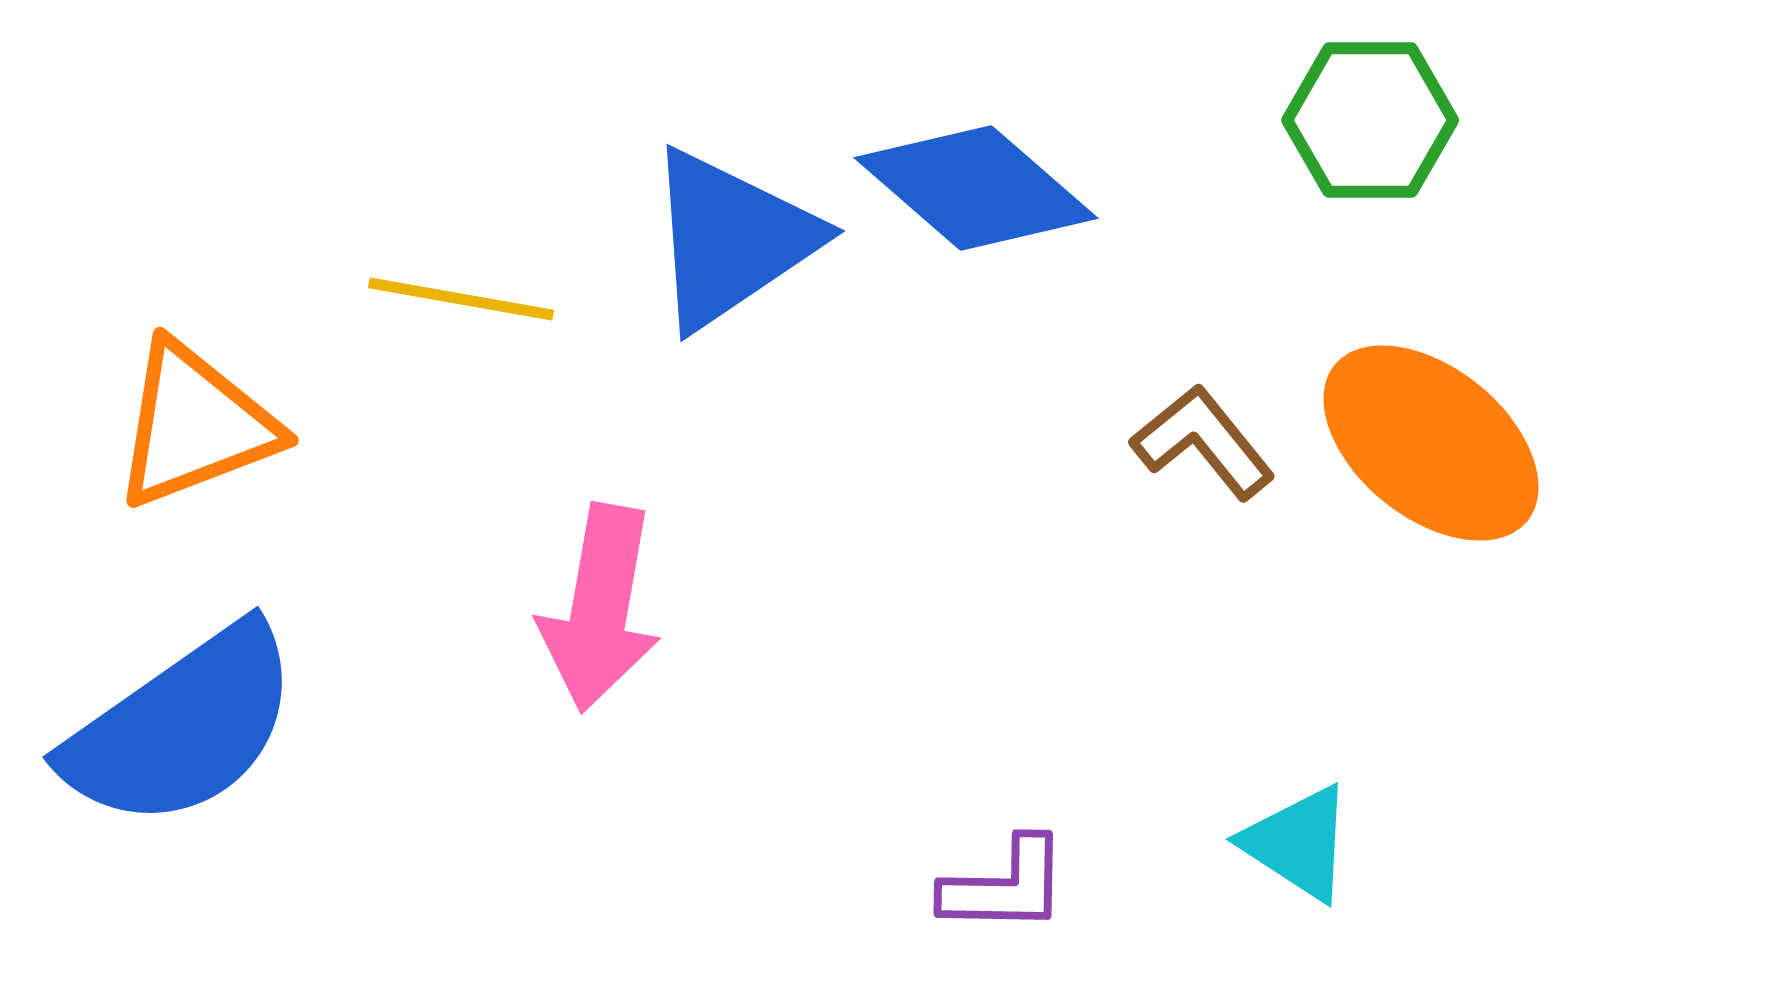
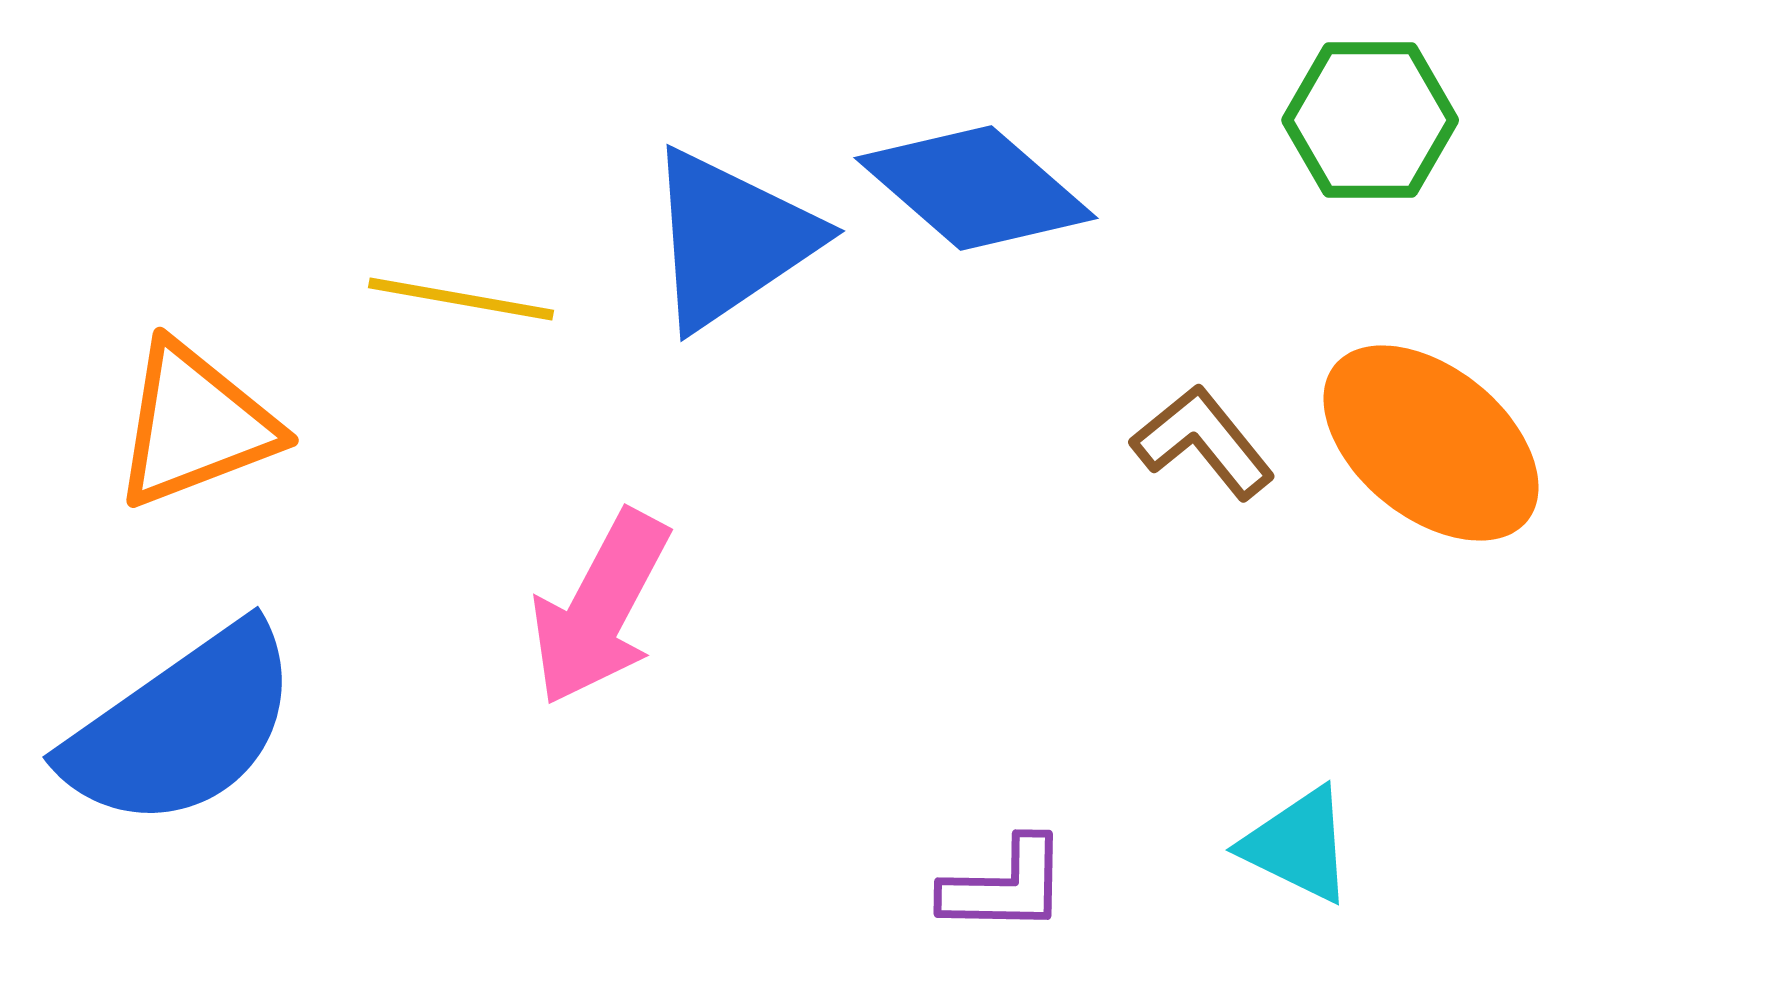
pink arrow: rotated 18 degrees clockwise
cyan triangle: moved 2 px down; rotated 7 degrees counterclockwise
